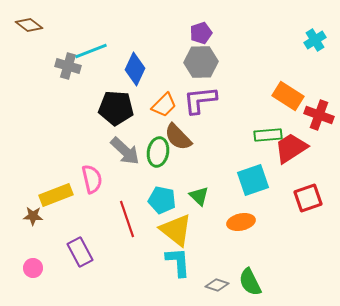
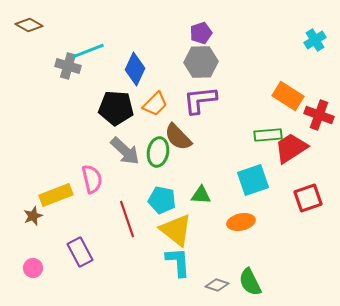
brown diamond: rotated 8 degrees counterclockwise
cyan line: moved 3 px left
orange trapezoid: moved 9 px left, 1 px up
green triangle: moved 2 px right, 1 px up; rotated 40 degrees counterclockwise
brown star: rotated 24 degrees counterclockwise
